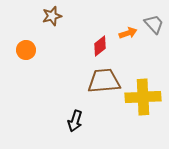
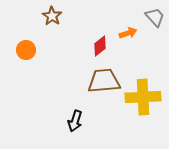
brown star: rotated 24 degrees counterclockwise
gray trapezoid: moved 1 px right, 7 px up
